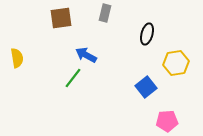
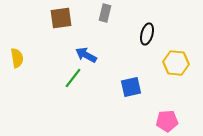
yellow hexagon: rotated 15 degrees clockwise
blue square: moved 15 px left; rotated 25 degrees clockwise
